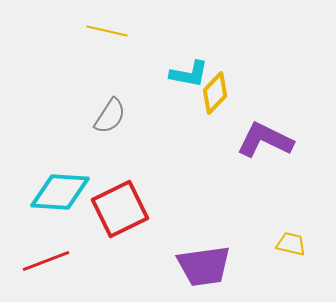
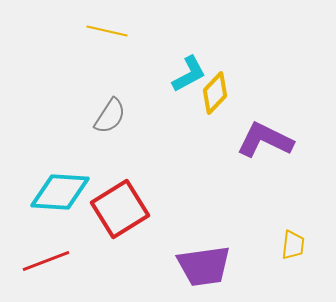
cyan L-shape: rotated 39 degrees counterclockwise
red square: rotated 6 degrees counterclockwise
yellow trapezoid: moved 2 px right, 1 px down; rotated 84 degrees clockwise
